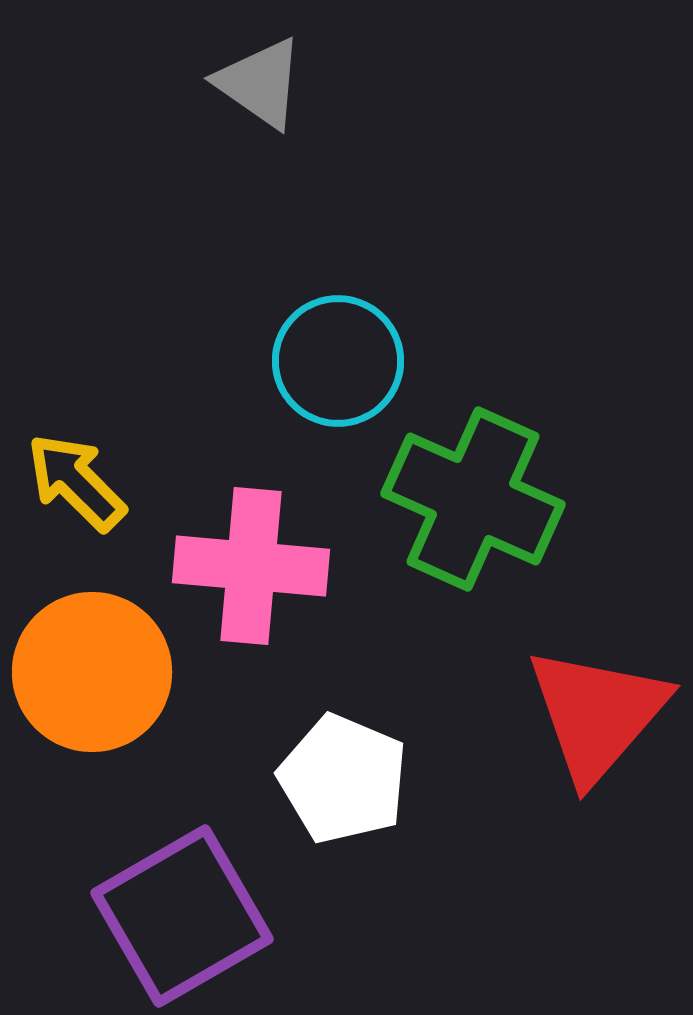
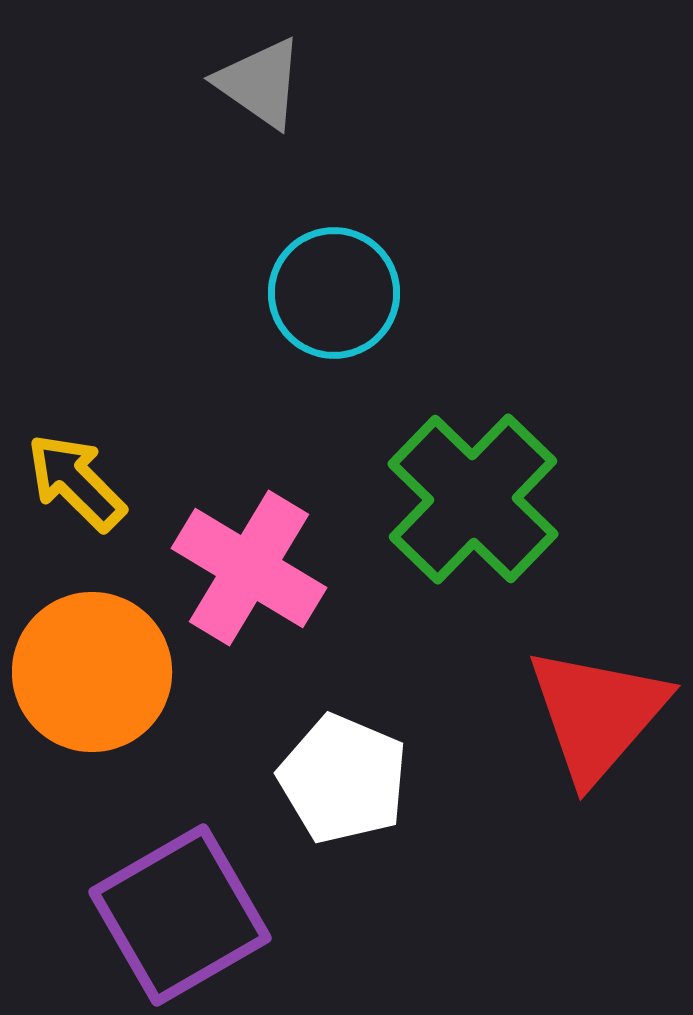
cyan circle: moved 4 px left, 68 px up
green cross: rotated 20 degrees clockwise
pink cross: moved 2 px left, 2 px down; rotated 26 degrees clockwise
purple square: moved 2 px left, 1 px up
